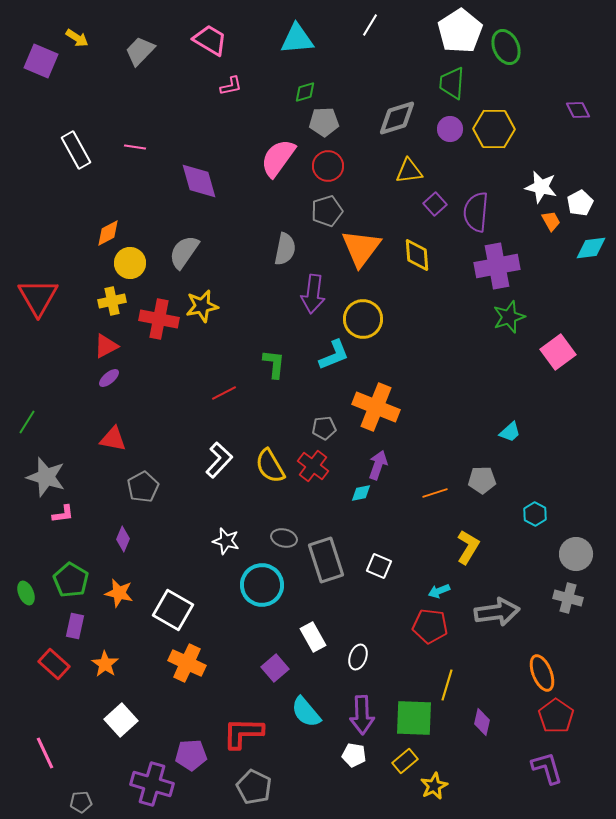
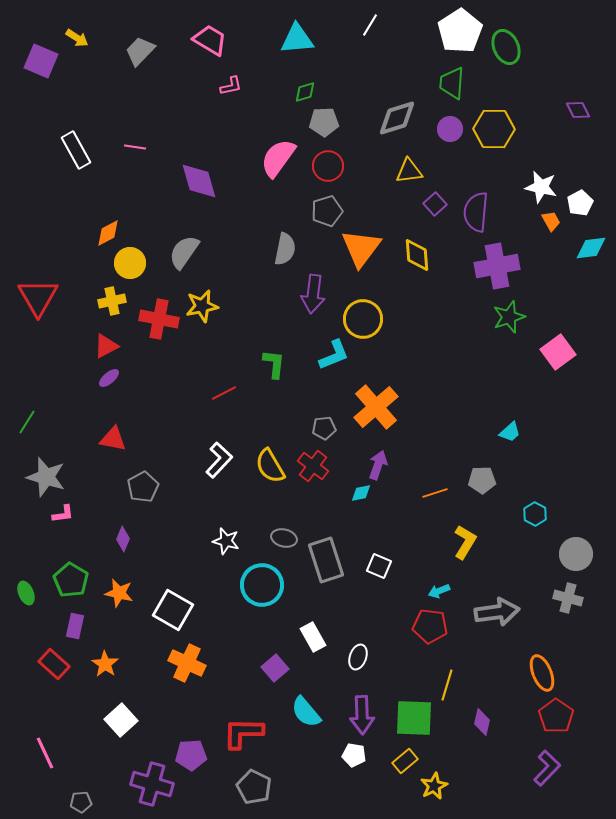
orange cross at (376, 407): rotated 27 degrees clockwise
yellow L-shape at (468, 547): moved 3 px left, 5 px up
purple L-shape at (547, 768): rotated 60 degrees clockwise
